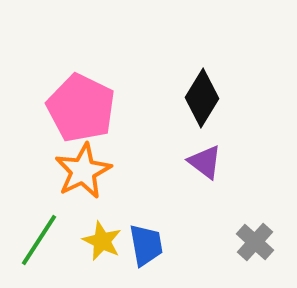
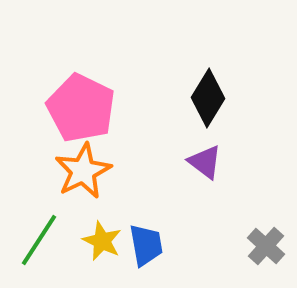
black diamond: moved 6 px right
gray cross: moved 11 px right, 4 px down
